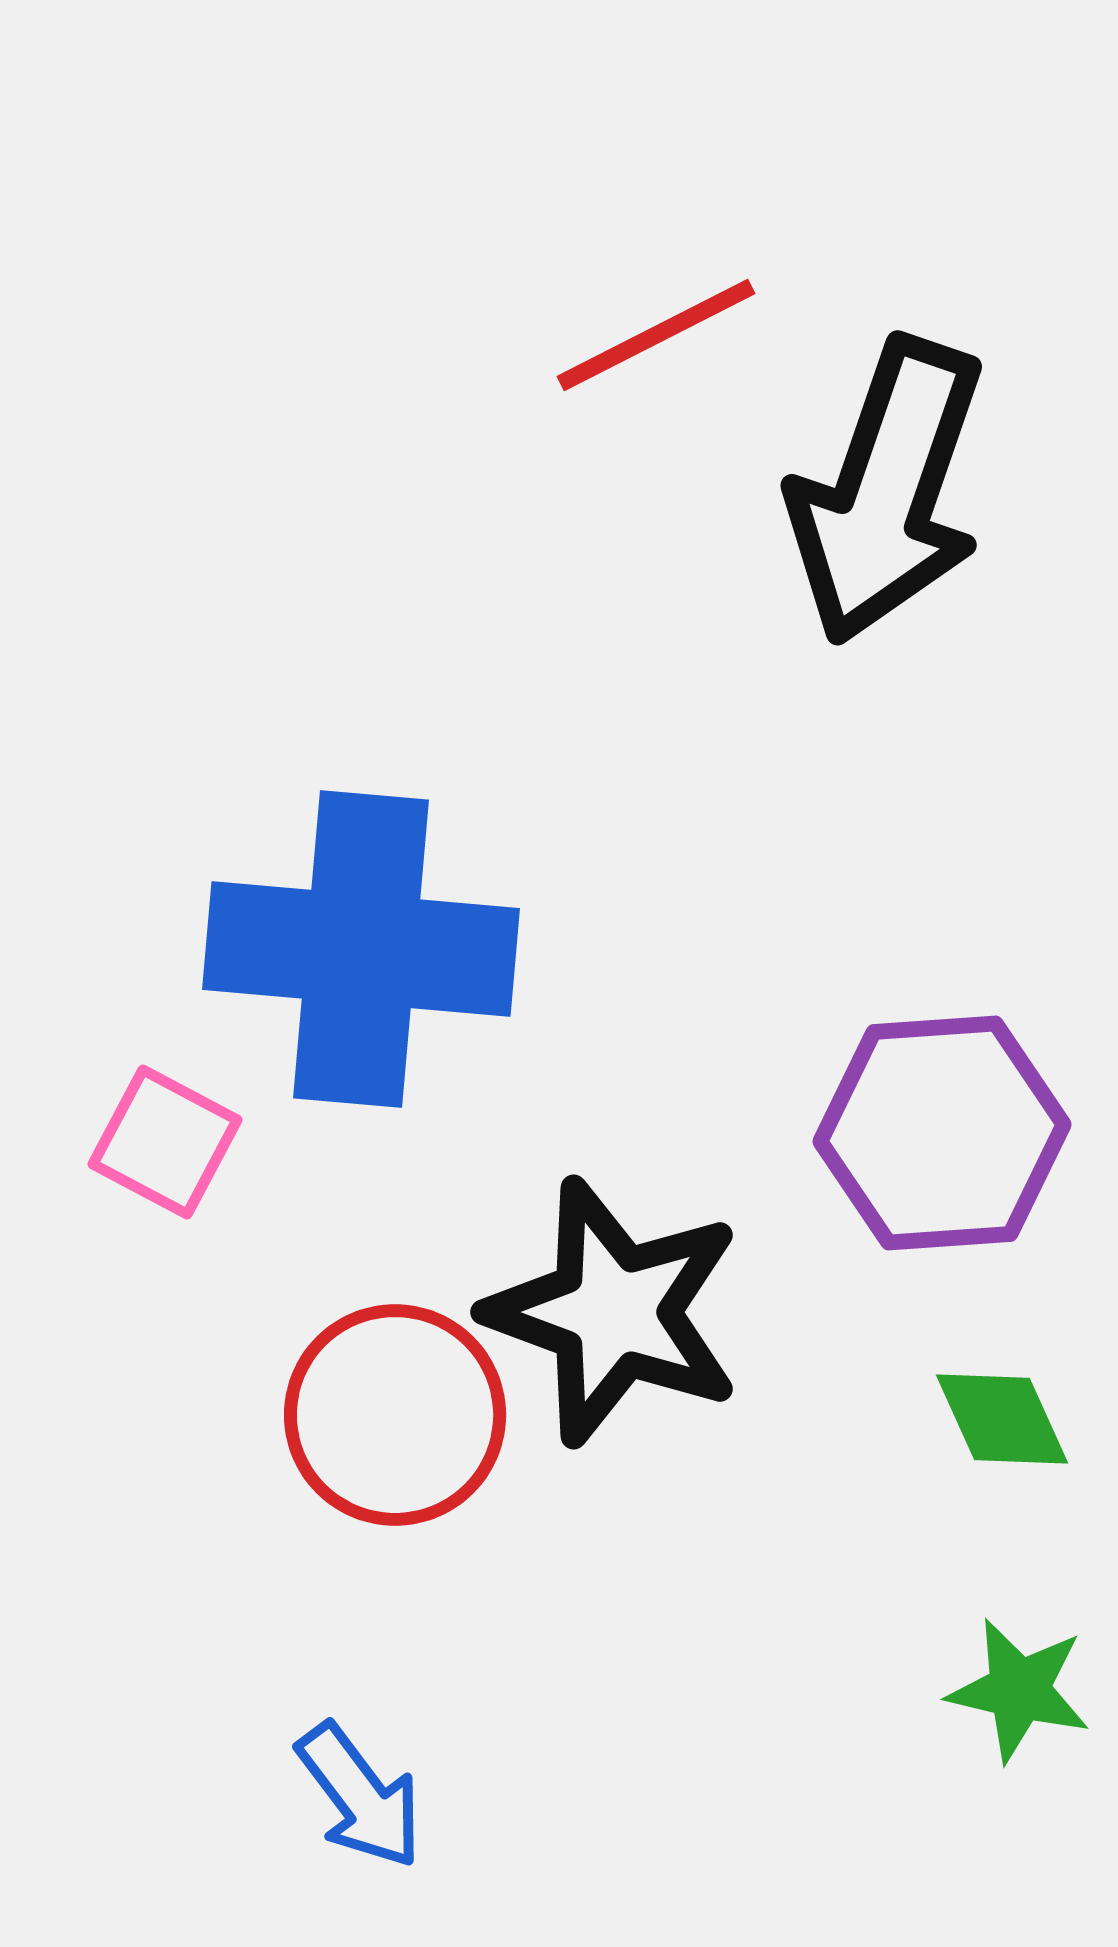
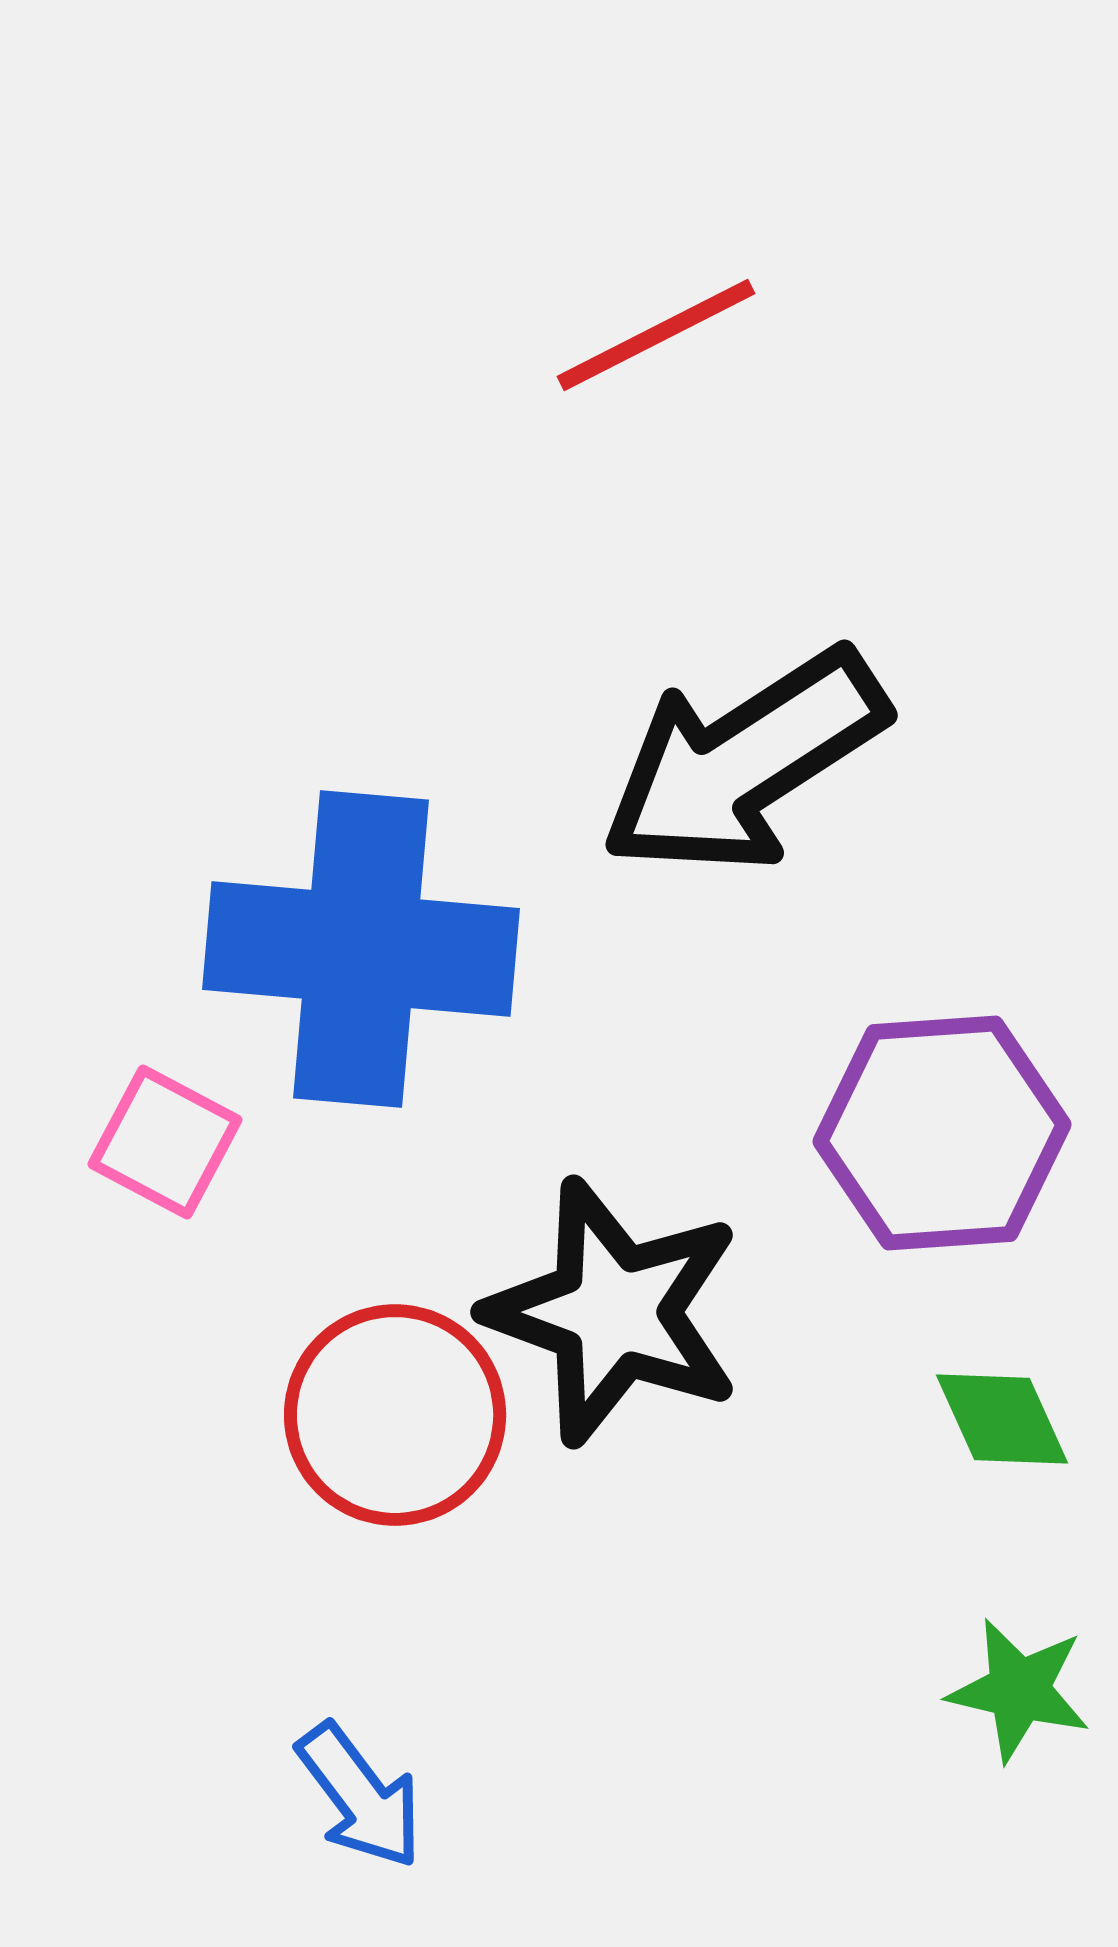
black arrow: moved 143 px left, 271 px down; rotated 38 degrees clockwise
